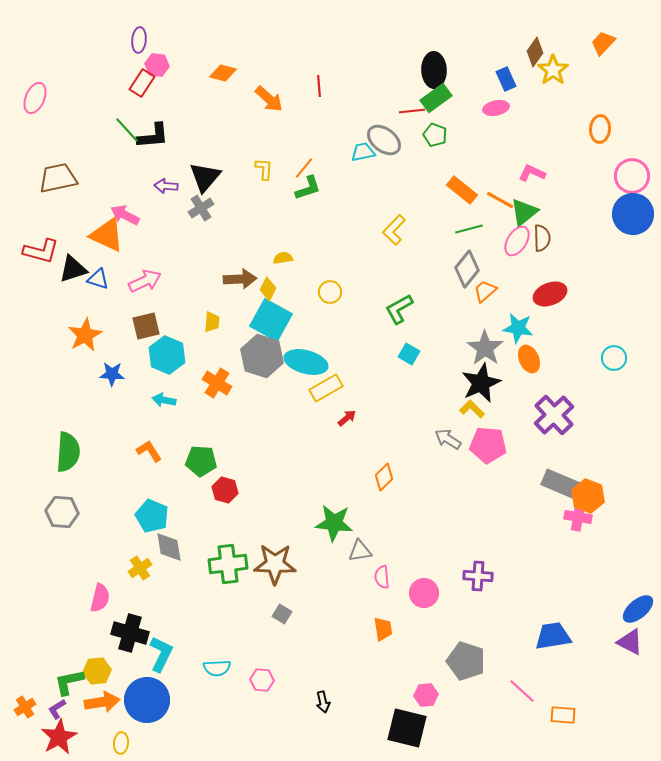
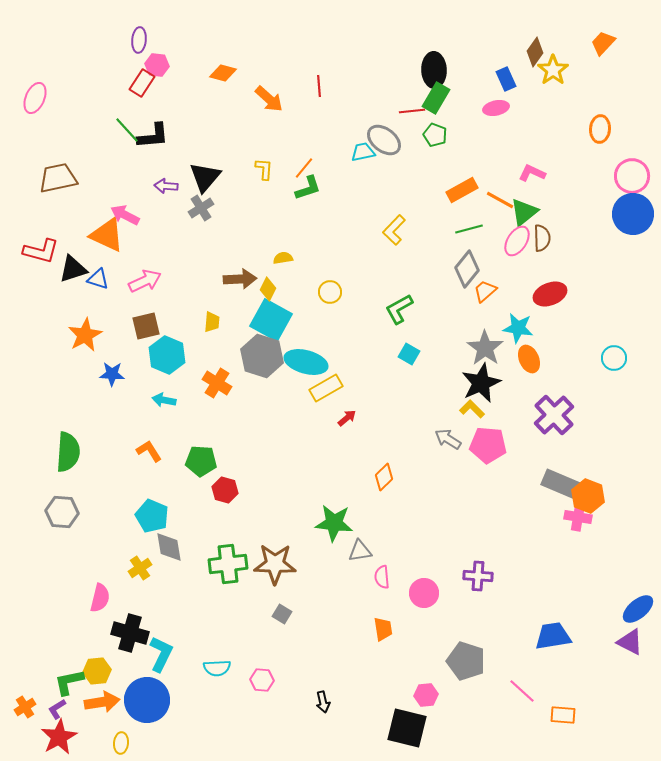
green rectangle at (436, 98): rotated 24 degrees counterclockwise
orange rectangle at (462, 190): rotated 68 degrees counterclockwise
